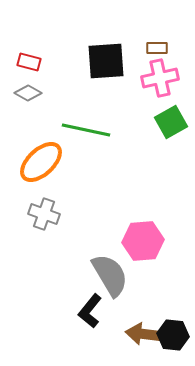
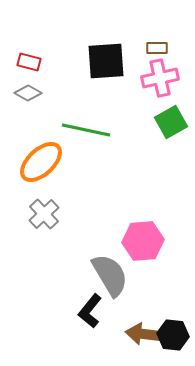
gray cross: rotated 28 degrees clockwise
